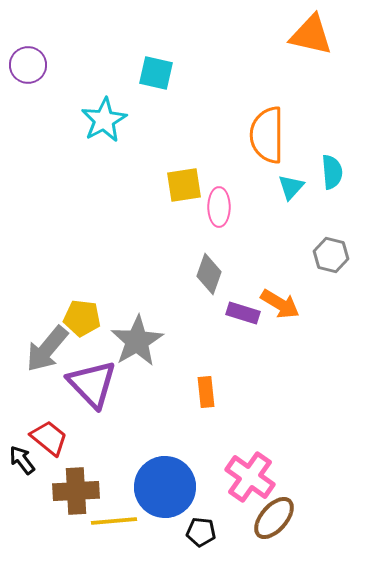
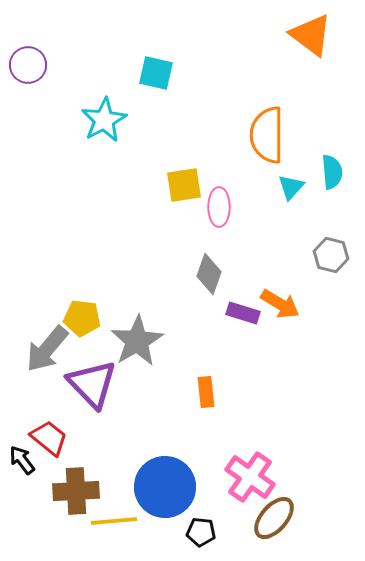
orange triangle: rotated 24 degrees clockwise
